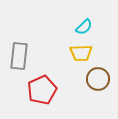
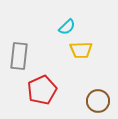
cyan semicircle: moved 17 px left
yellow trapezoid: moved 3 px up
brown circle: moved 22 px down
